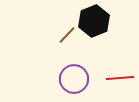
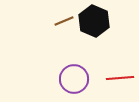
black hexagon: rotated 16 degrees counterclockwise
brown line: moved 3 px left, 14 px up; rotated 24 degrees clockwise
